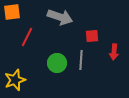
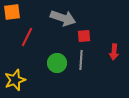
gray arrow: moved 3 px right, 1 px down
red square: moved 8 px left
